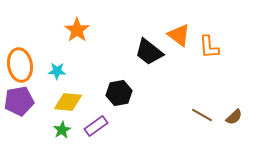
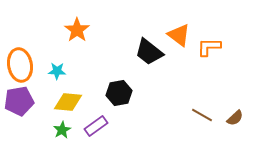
orange L-shape: rotated 95 degrees clockwise
brown semicircle: moved 1 px right, 1 px down
